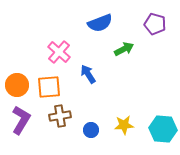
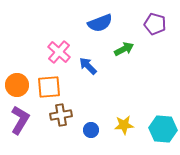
blue arrow: moved 8 px up; rotated 12 degrees counterclockwise
brown cross: moved 1 px right, 1 px up
purple L-shape: moved 1 px left
